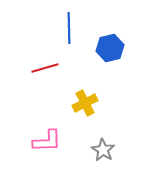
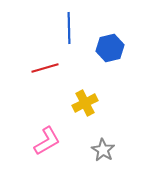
pink L-shape: rotated 28 degrees counterclockwise
